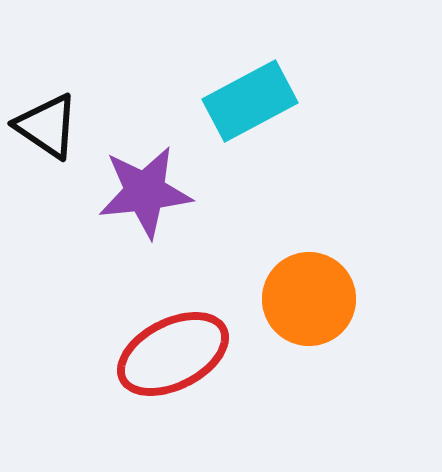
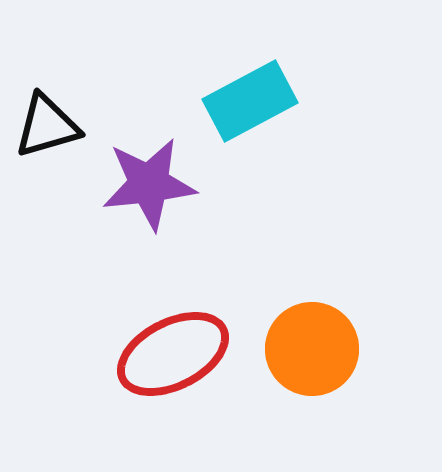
black triangle: rotated 50 degrees counterclockwise
purple star: moved 4 px right, 8 px up
orange circle: moved 3 px right, 50 px down
